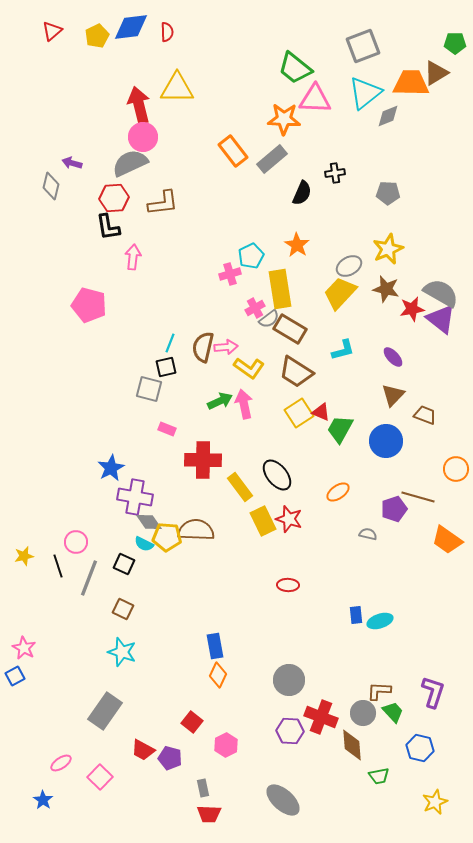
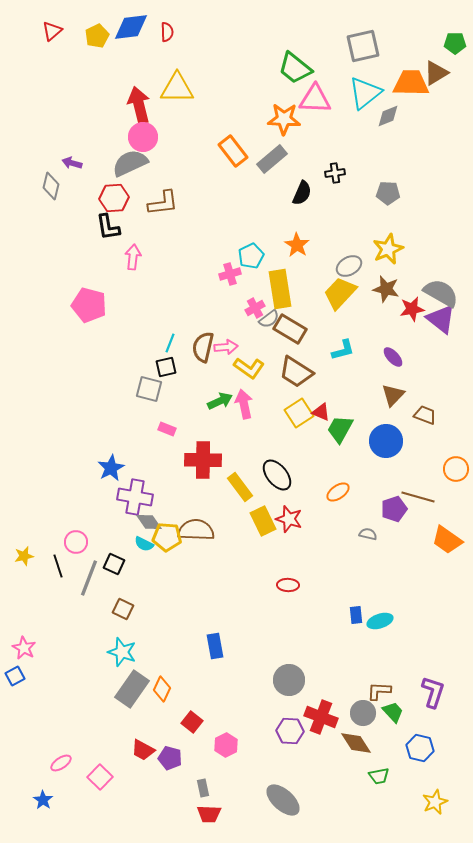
gray square at (363, 46): rotated 8 degrees clockwise
black square at (124, 564): moved 10 px left
orange diamond at (218, 675): moved 56 px left, 14 px down
gray rectangle at (105, 711): moved 27 px right, 22 px up
brown diamond at (352, 745): moved 4 px right, 2 px up; rotated 28 degrees counterclockwise
